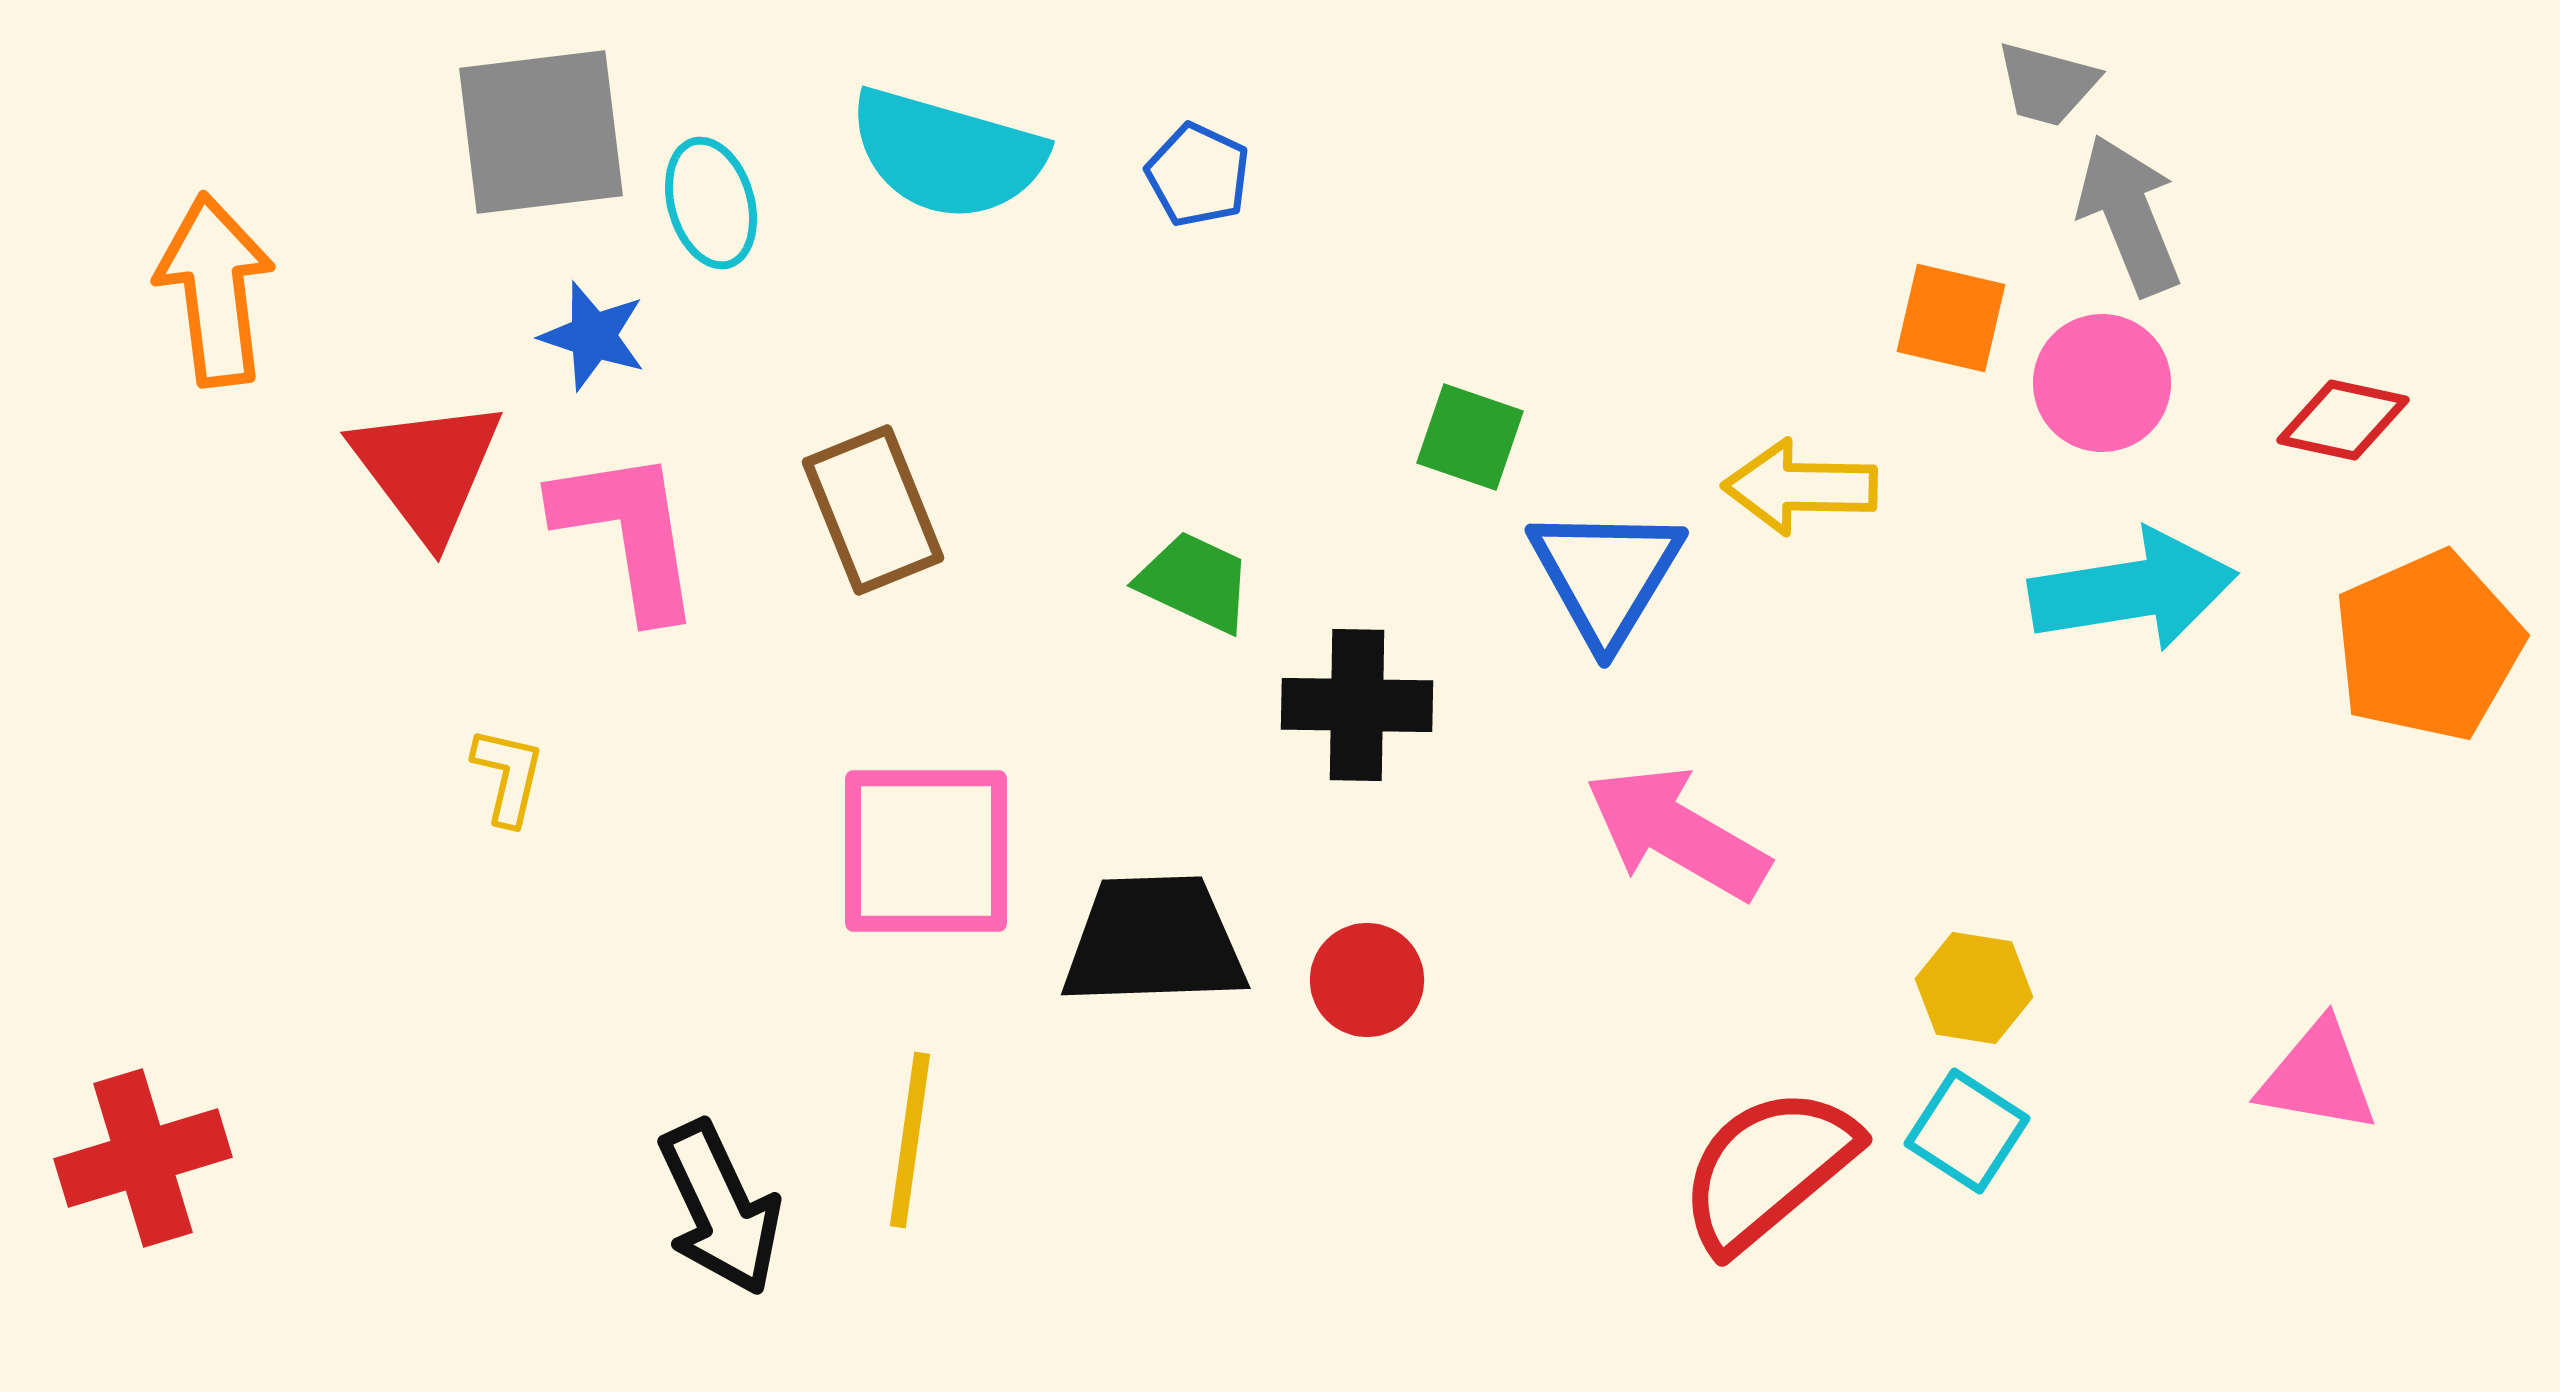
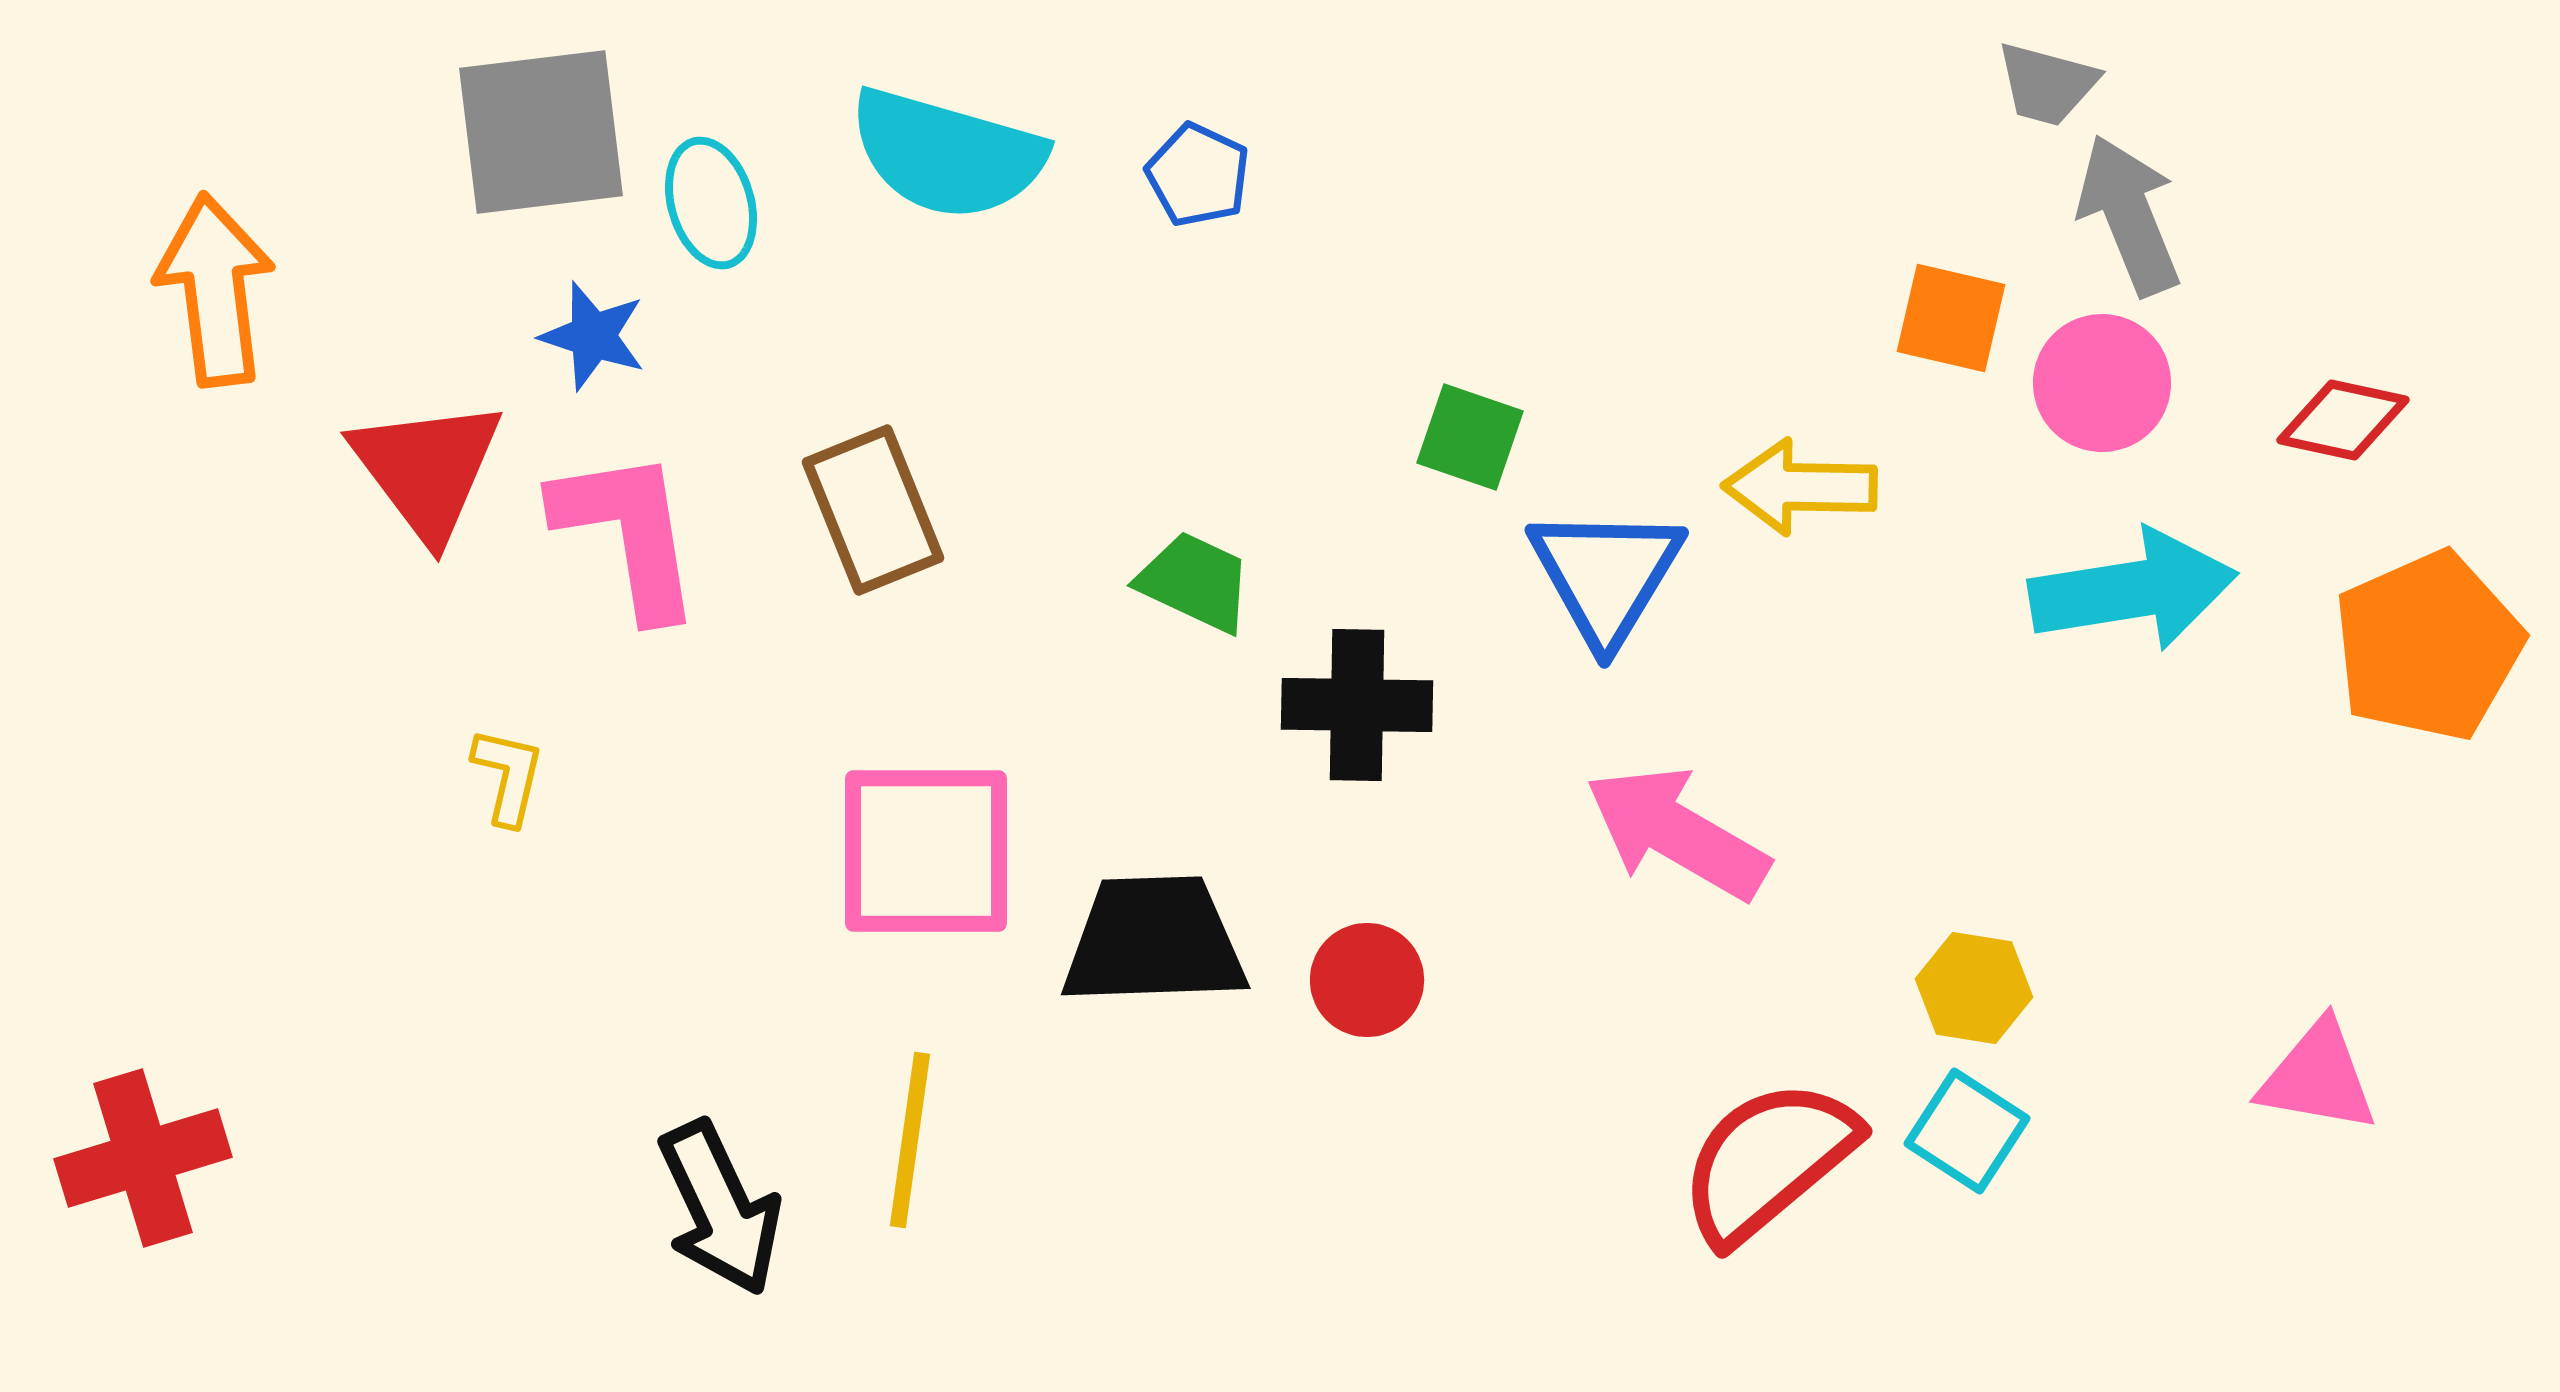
red semicircle: moved 8 px up
